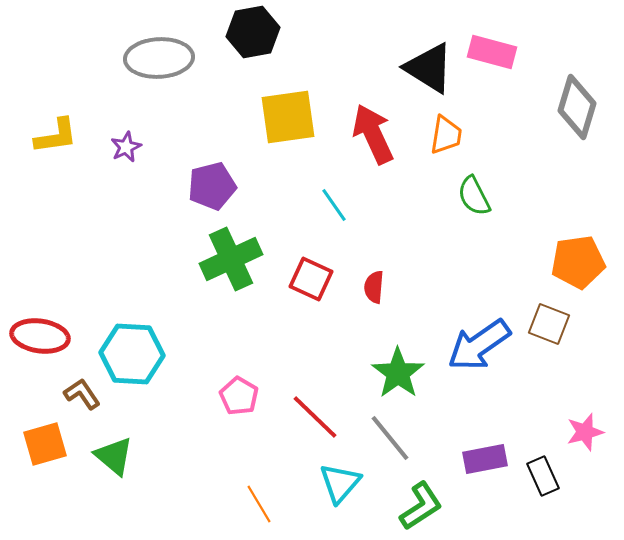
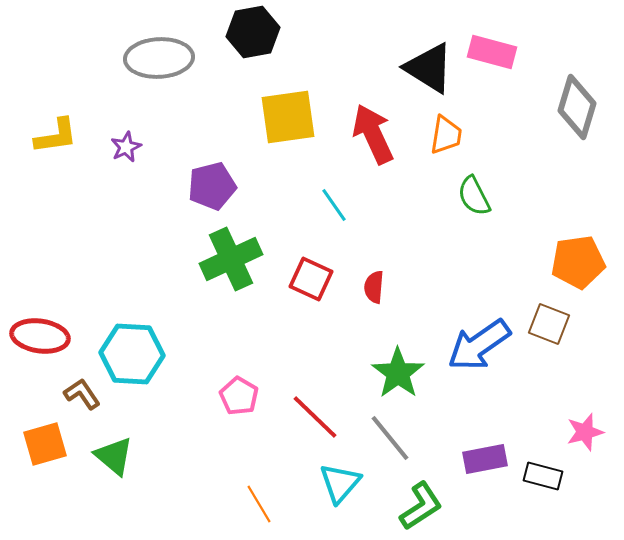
black rectangle: rotated 51 degrees counterclockwise
